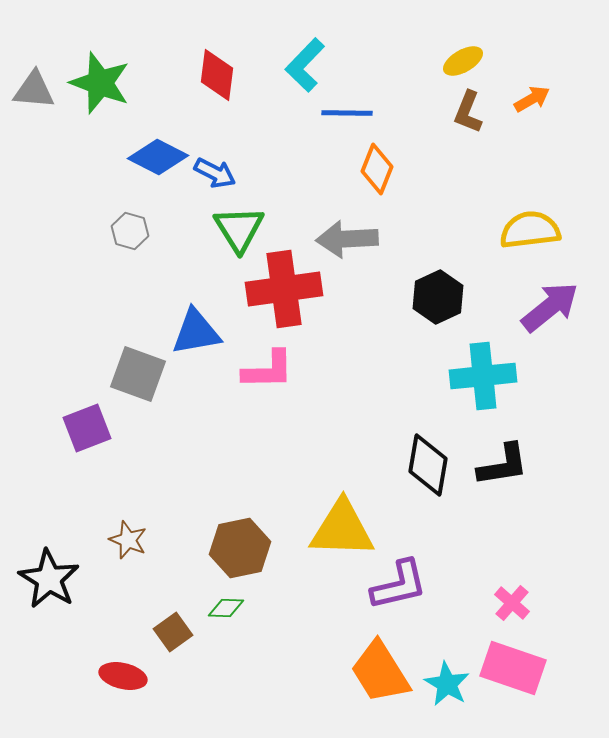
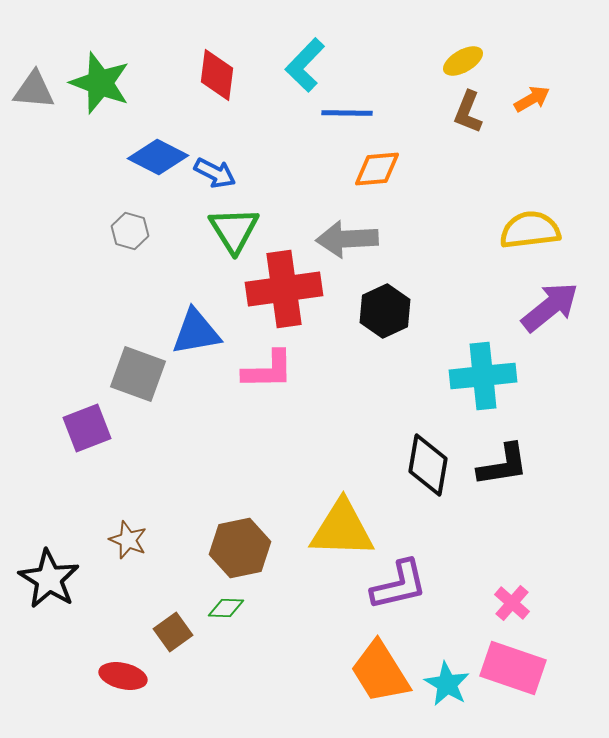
orange diamond: rotated 63 degrees clockwise
green triangle: moved 5 px left, 1 px down
black hexagon: moved 53 px left, 14 px down
